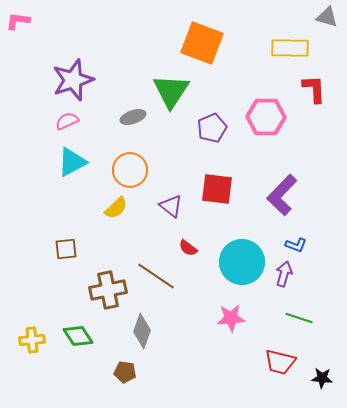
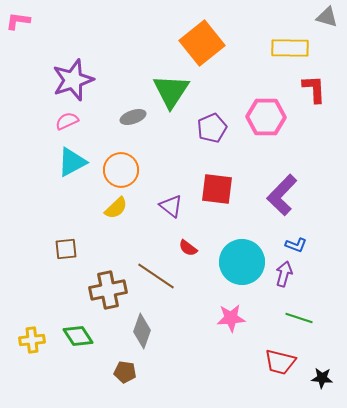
orange square: rotated 30 degrees clockwise
orange circle: moved 9 px left
